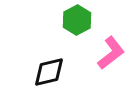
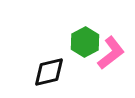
green hexagon: moved 8 px right, 22 px down
